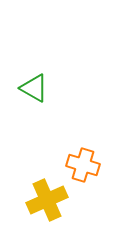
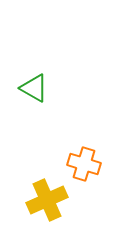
orange cross: moved 1 px right, 1 px up
